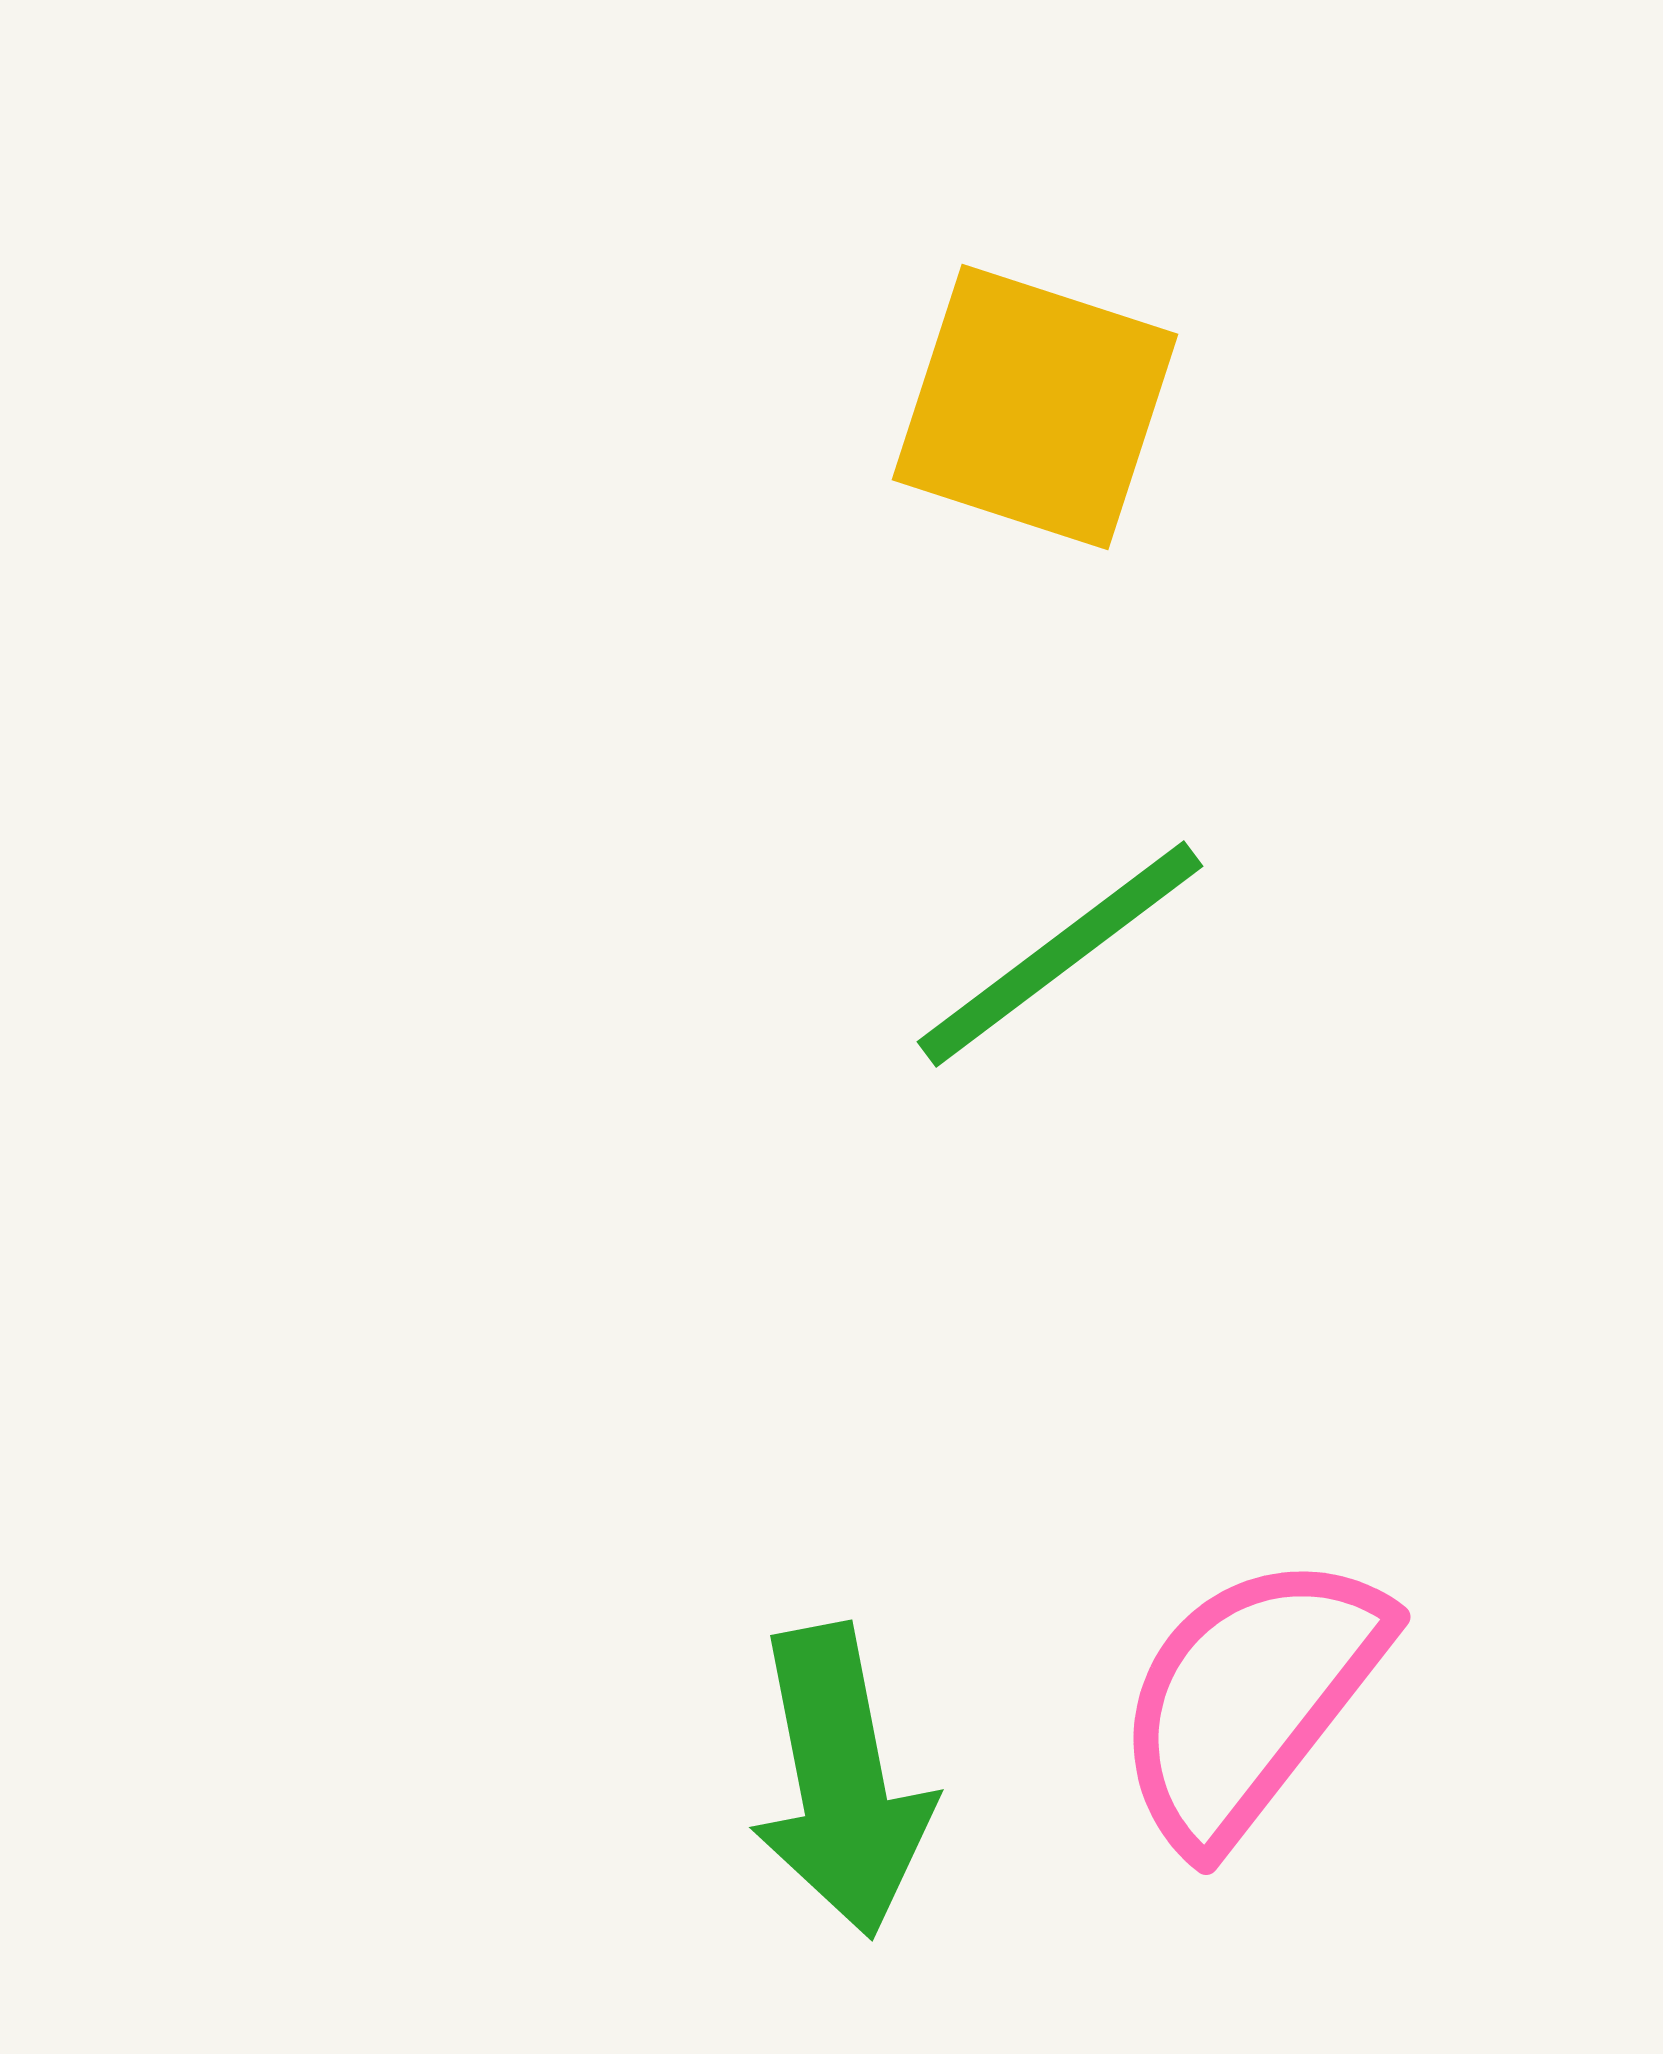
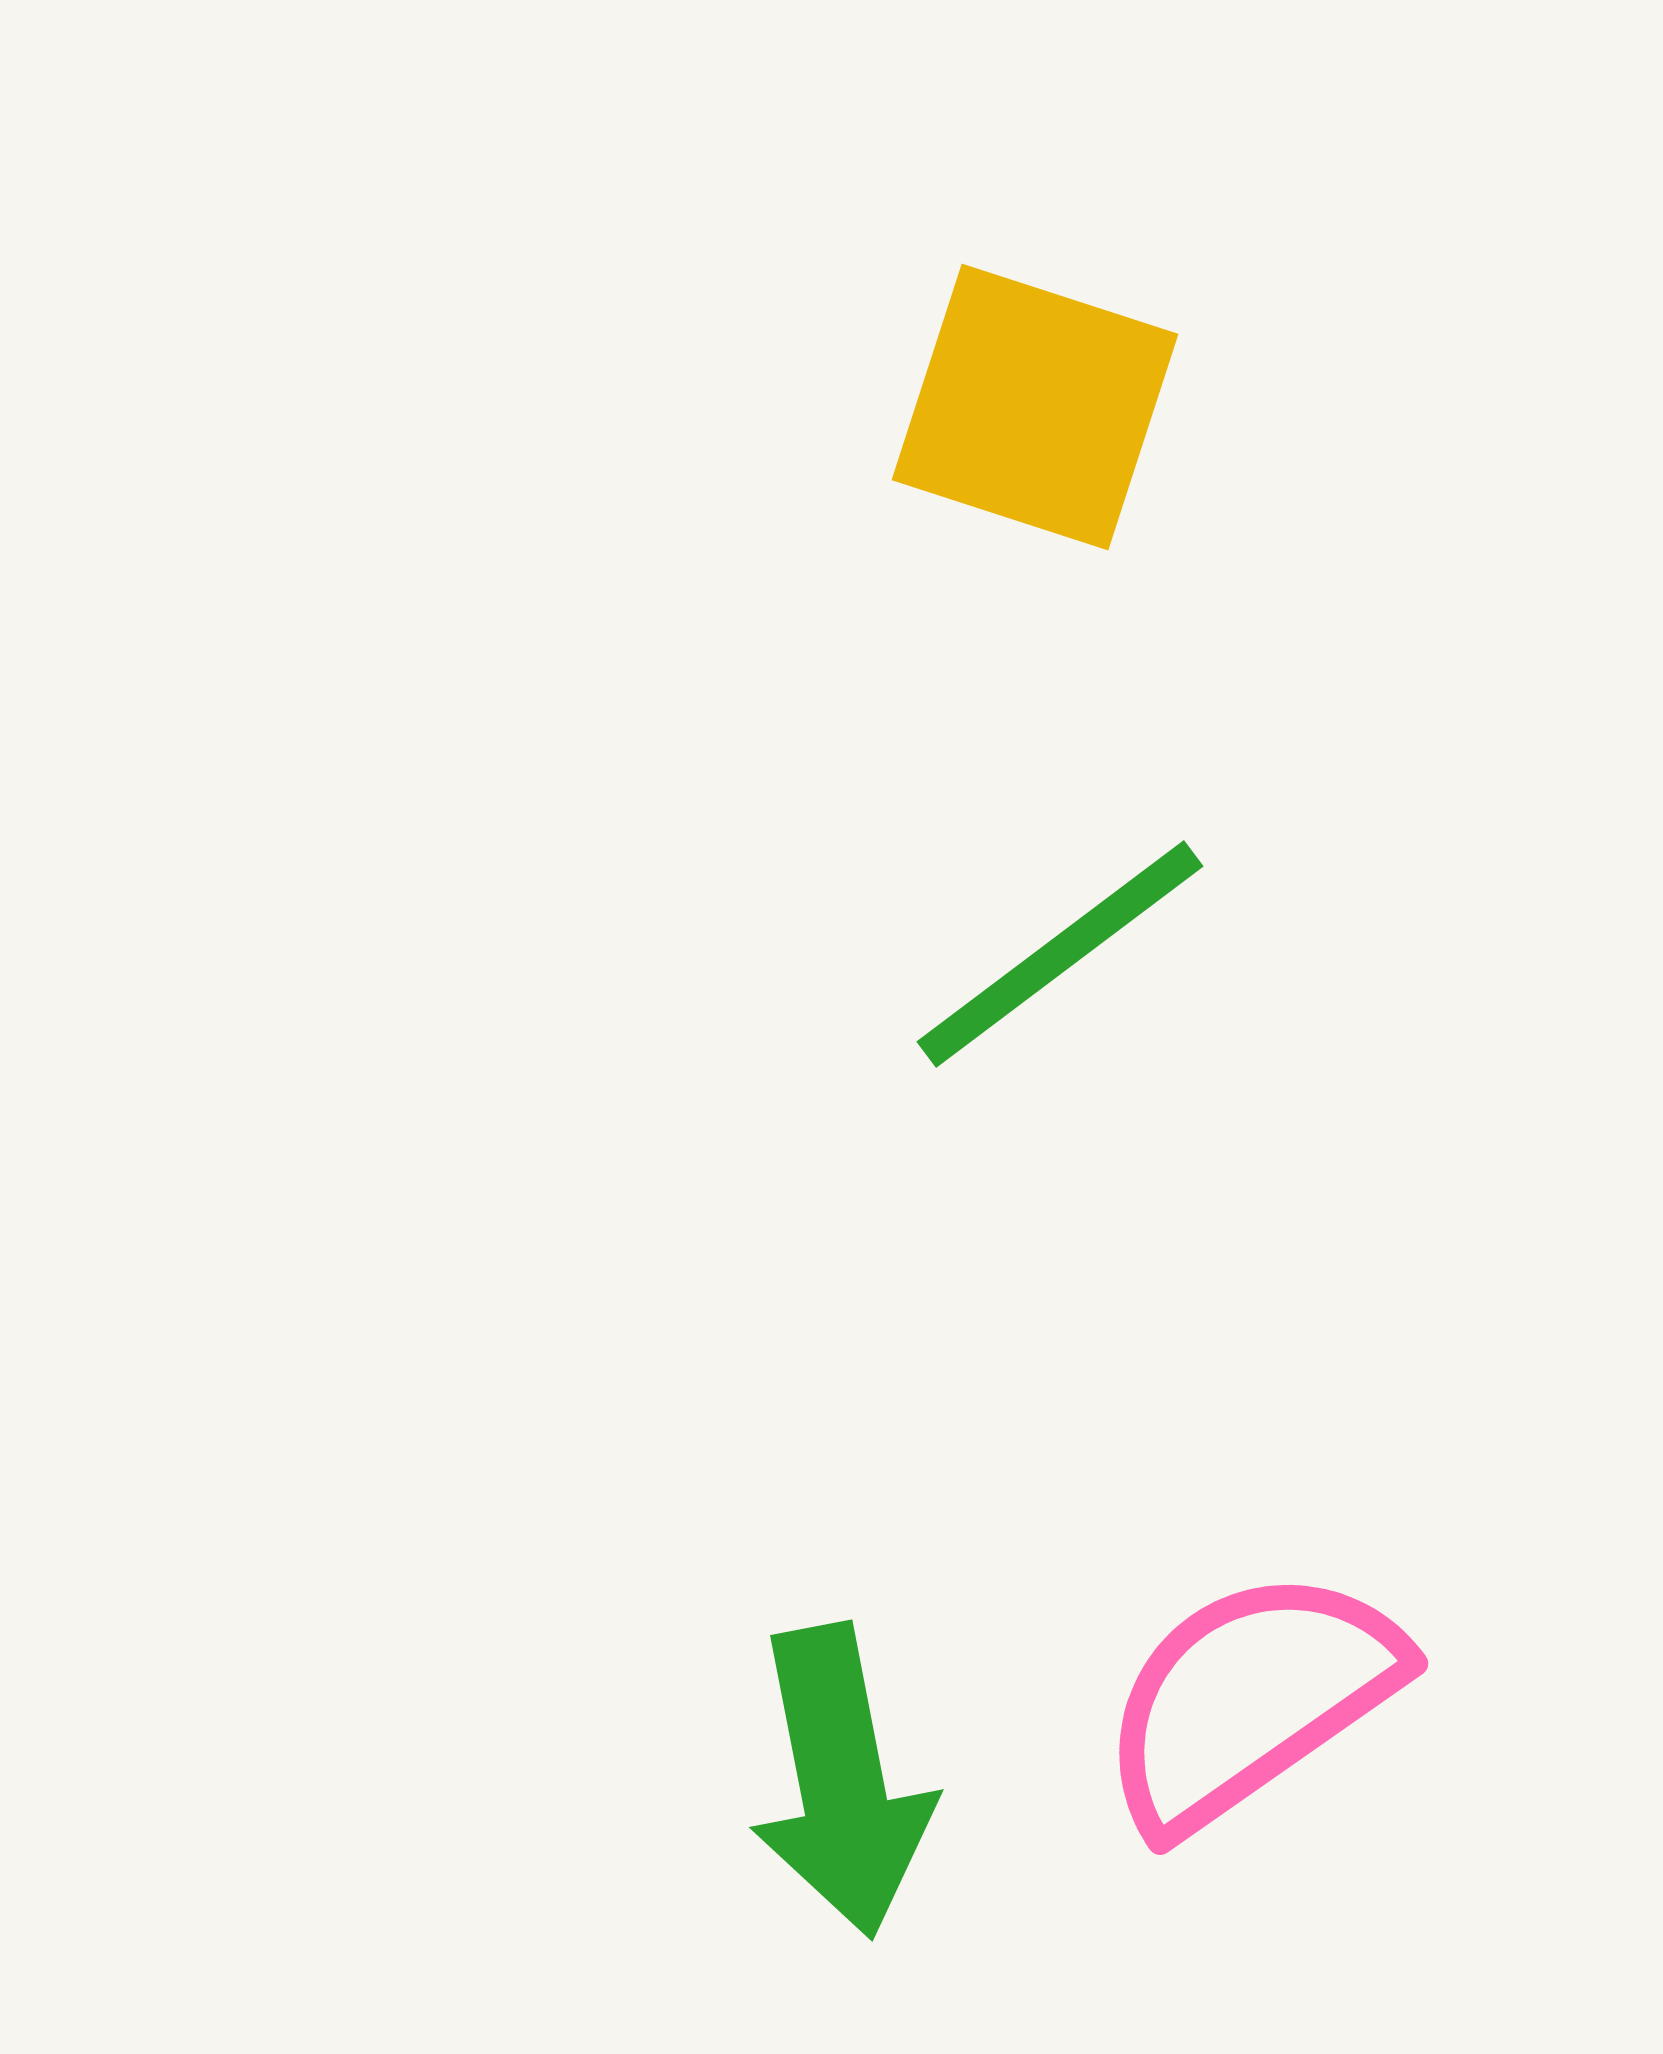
pink semicircle: rotated 17 degrees clockwise
